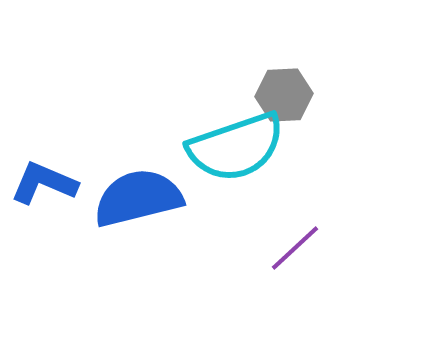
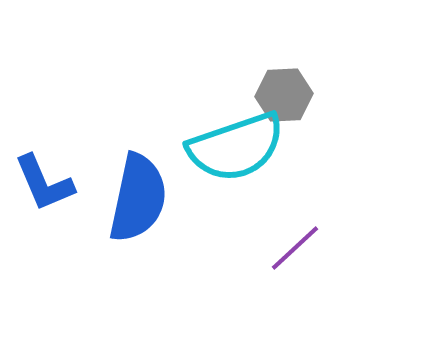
blue L-shape: rotated 136 degrees counterclockwise
blue semicircle: rotated 116 degrees clockwise
